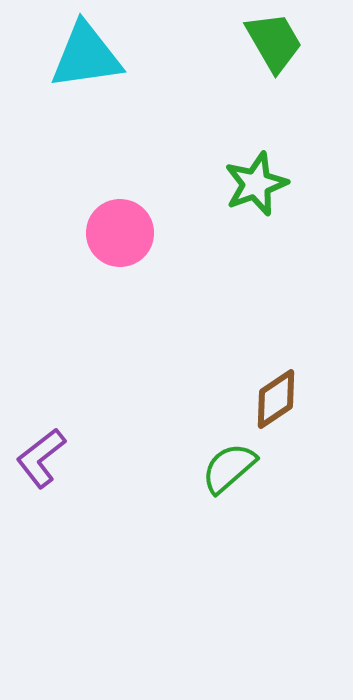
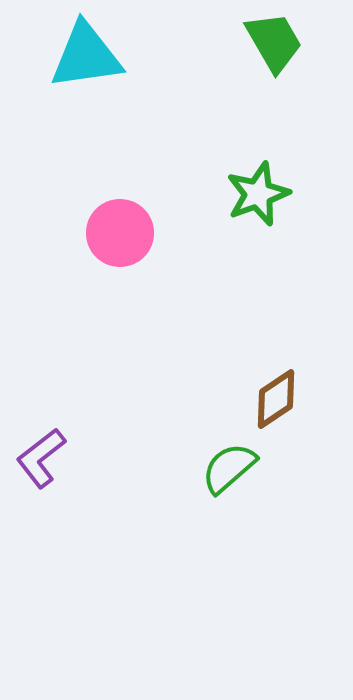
green star: moved 2 px right, 10 px down
